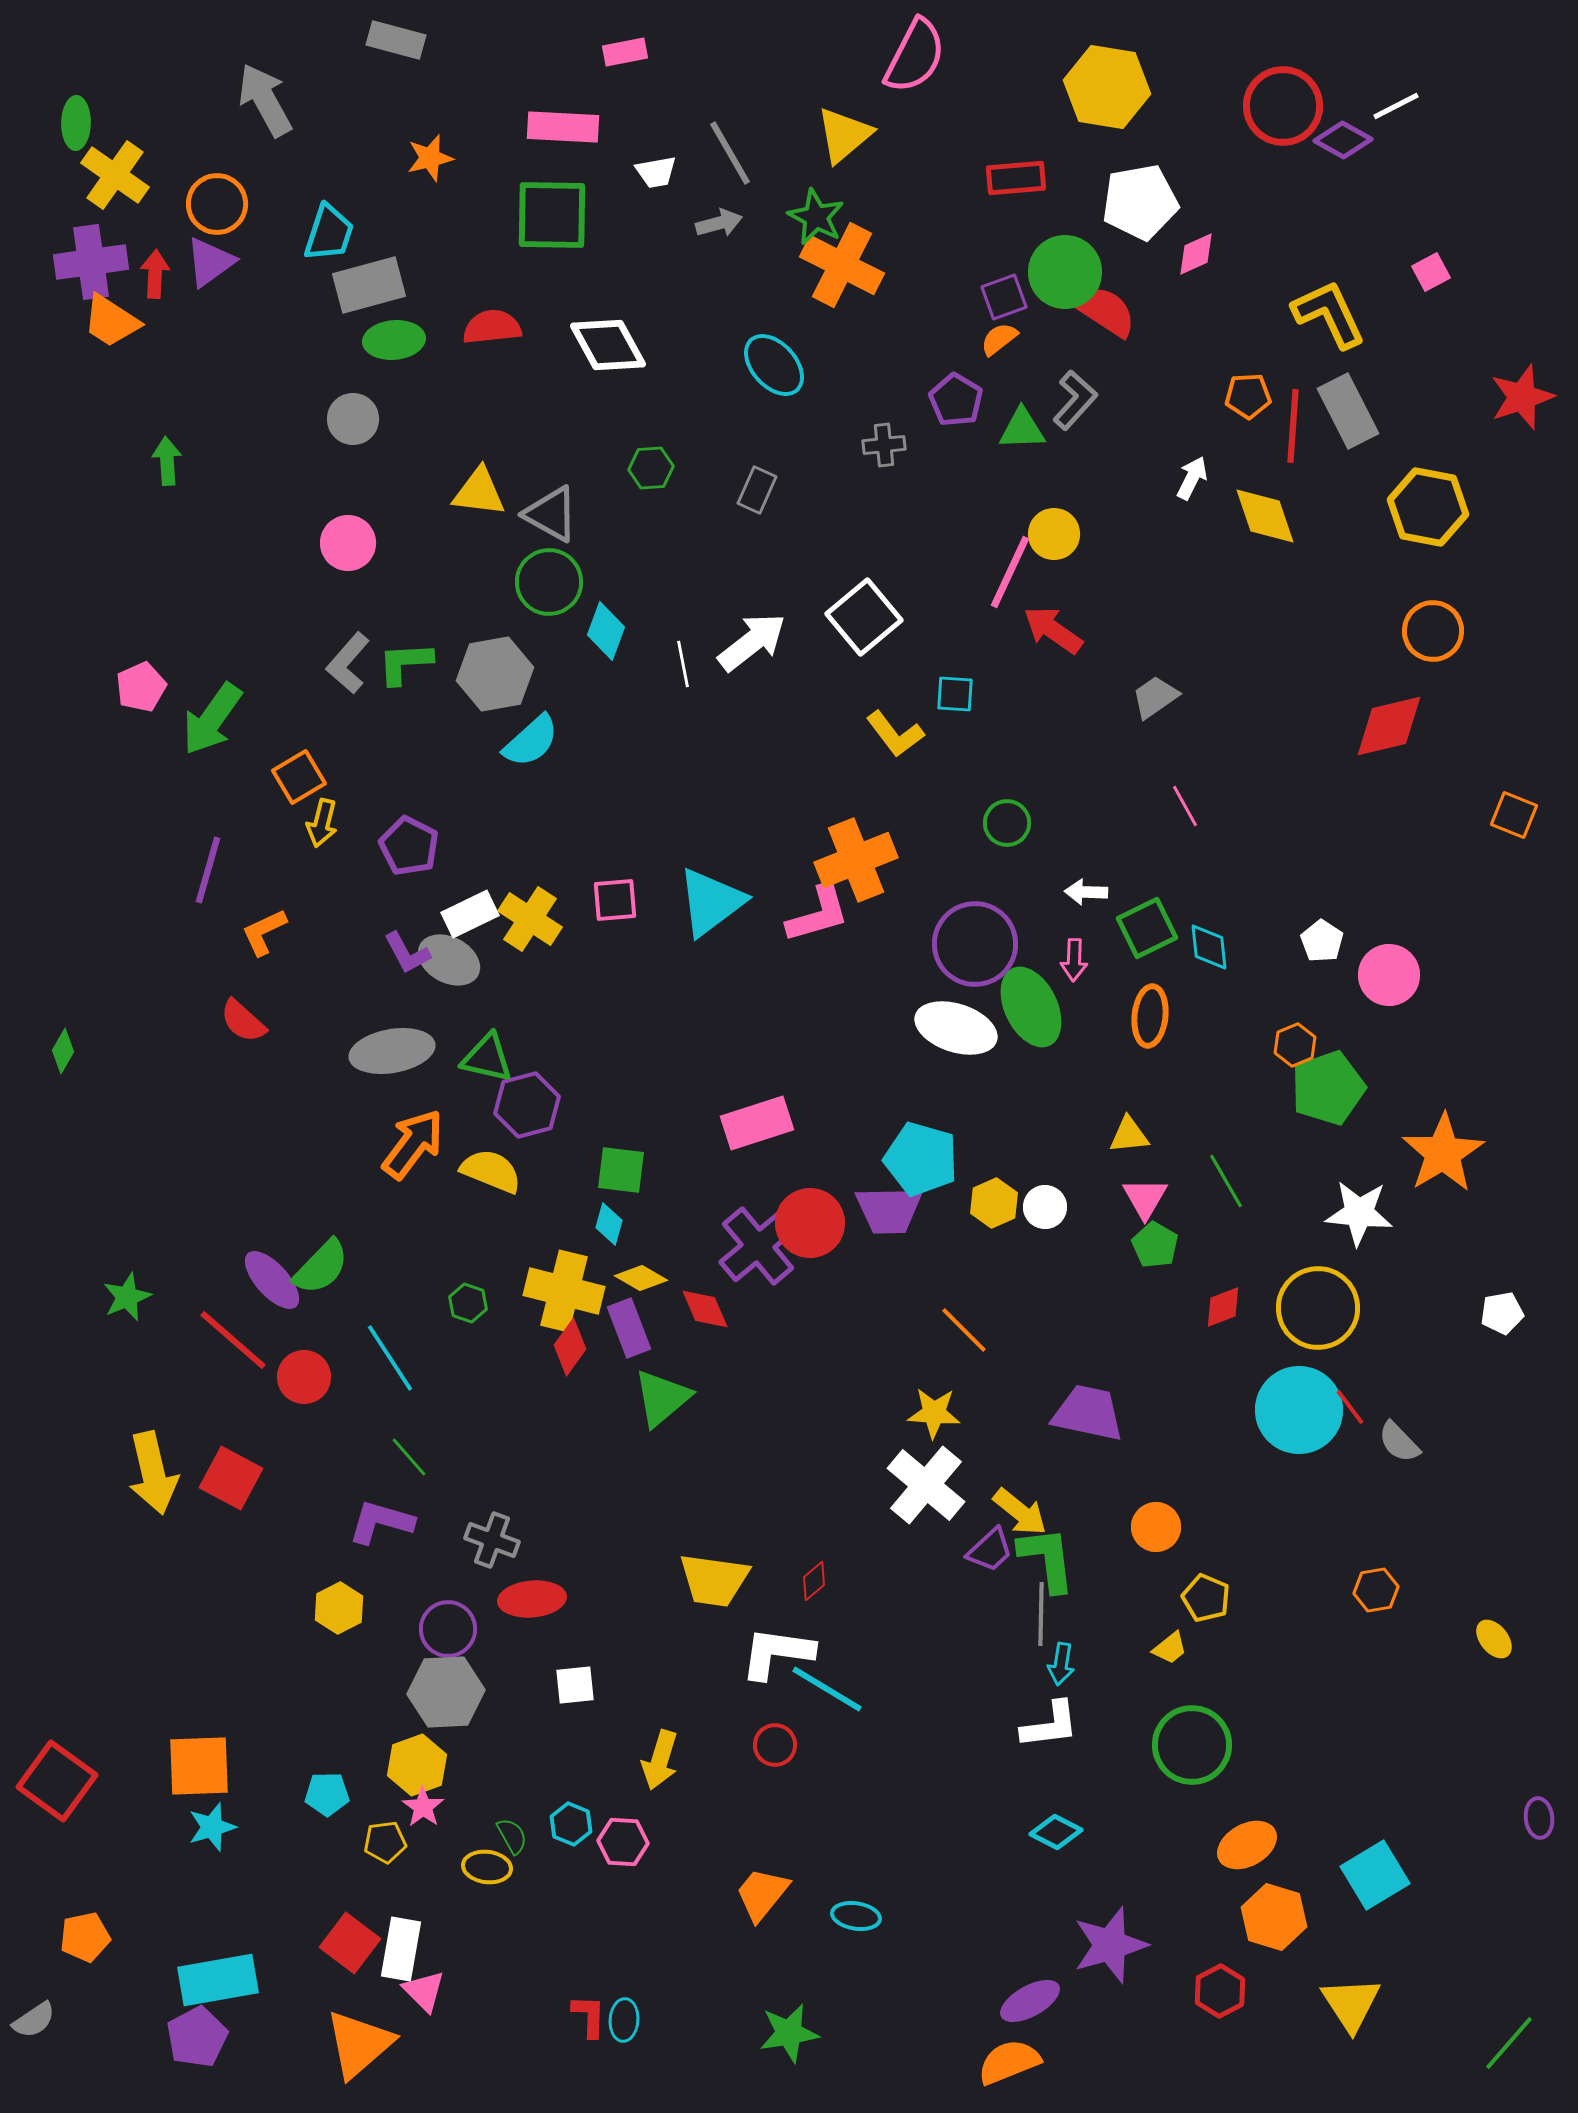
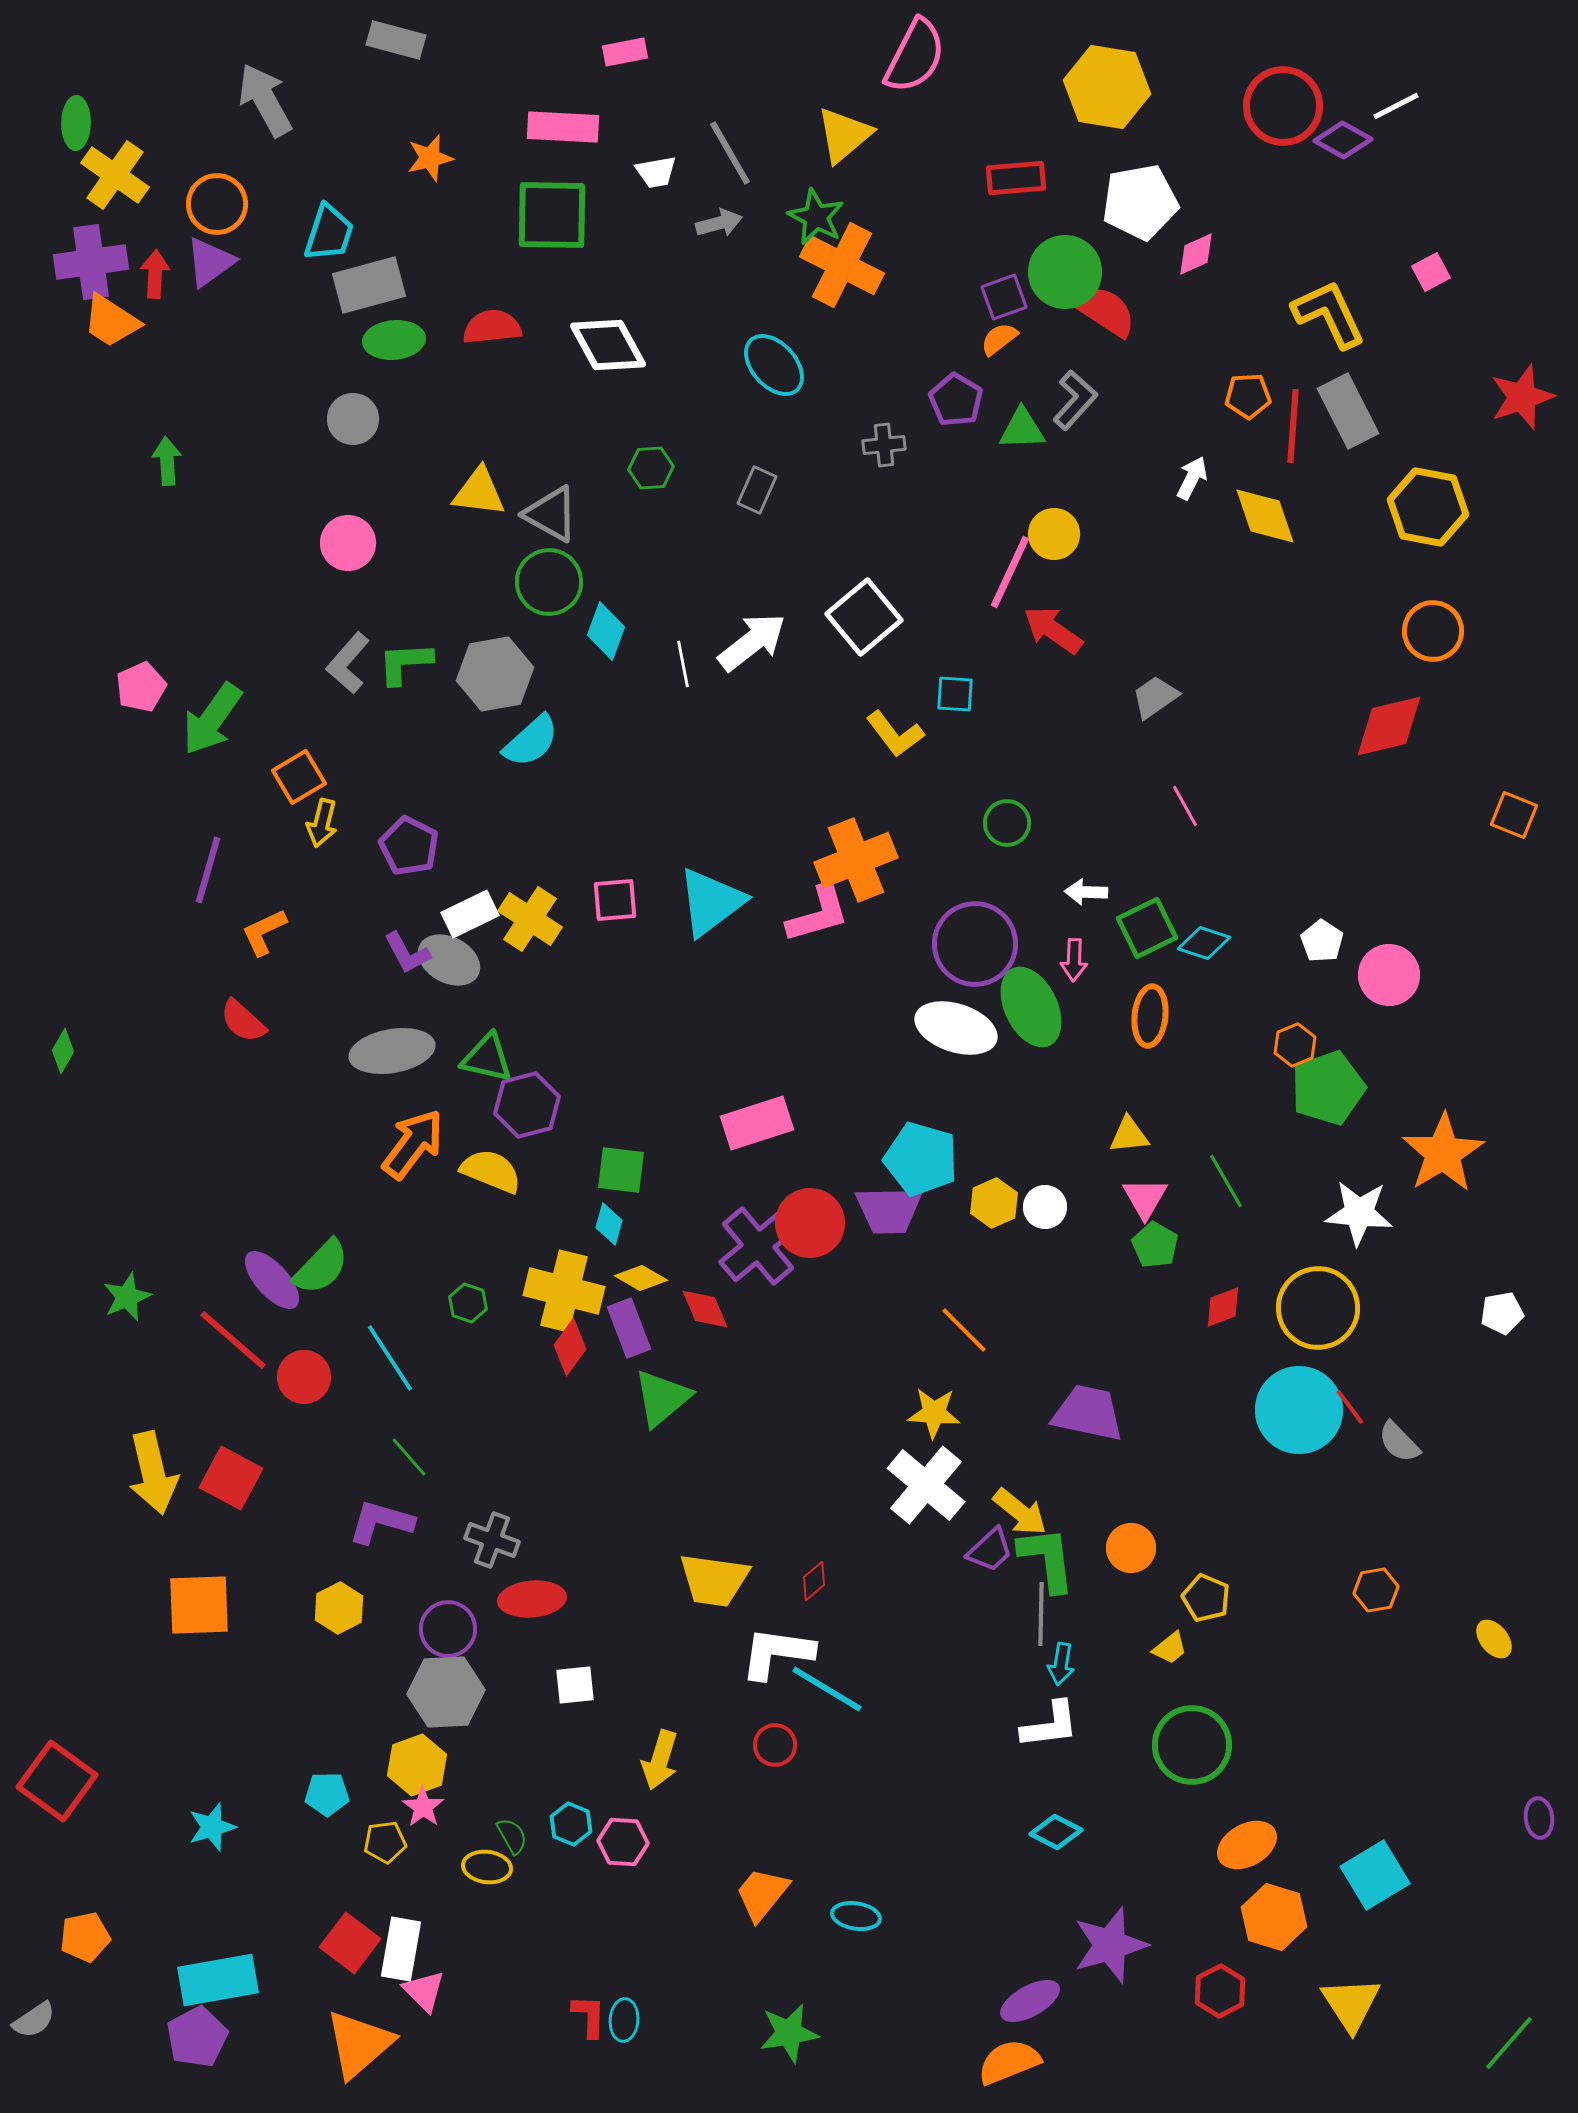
cyan diamond at (1209, 947): moved 5 px left, 4 px up; rotated 66 degrees counterclockwise
orange circle at (1156, 1527): moved 25 px left, 21 px down
orange square at (199, 1766): moved 161 px up
